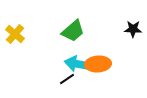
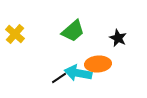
black star: moved 15 px left, 9 px down; rotated 24 degrees clockwise
cyan arrow: moved 9 px down
black line: moved 8 px left, 1 px up
